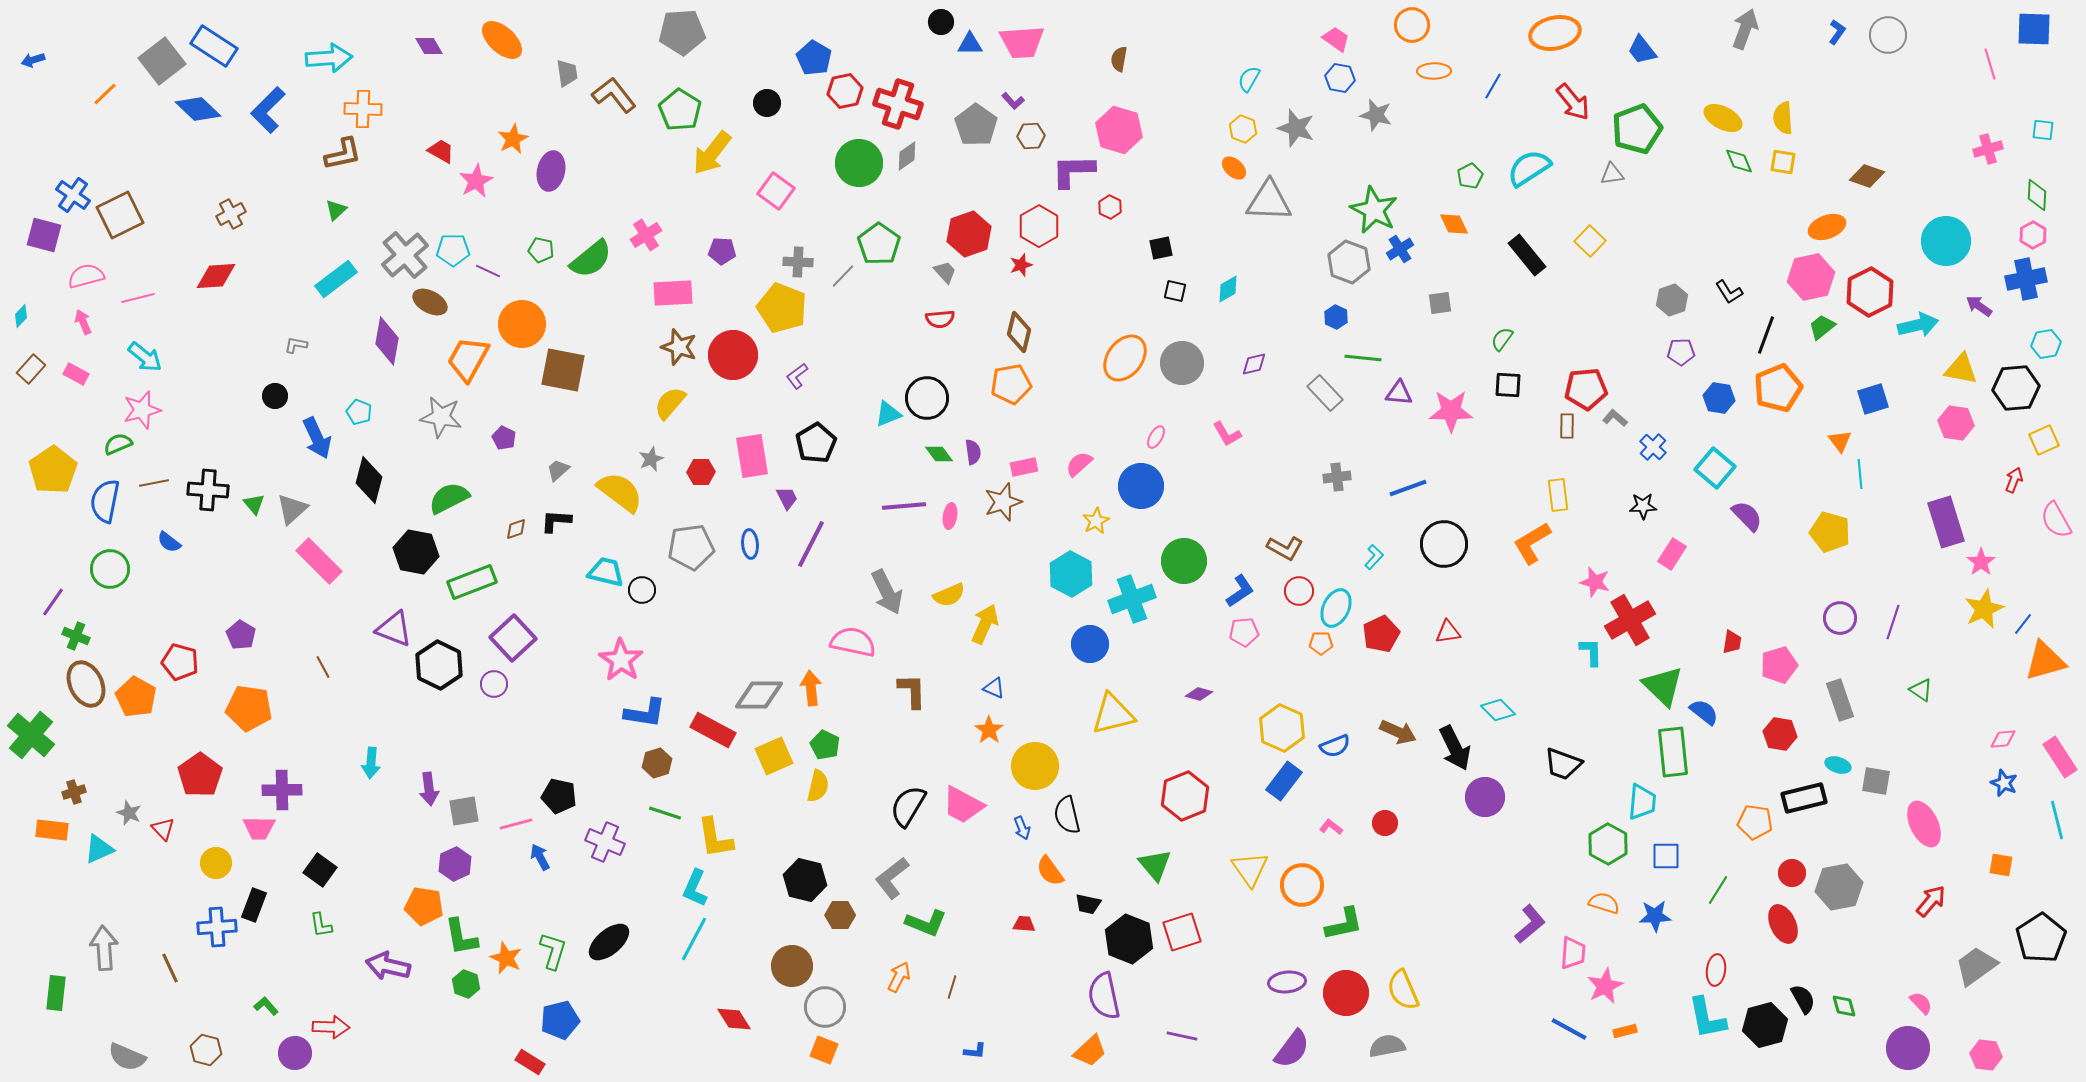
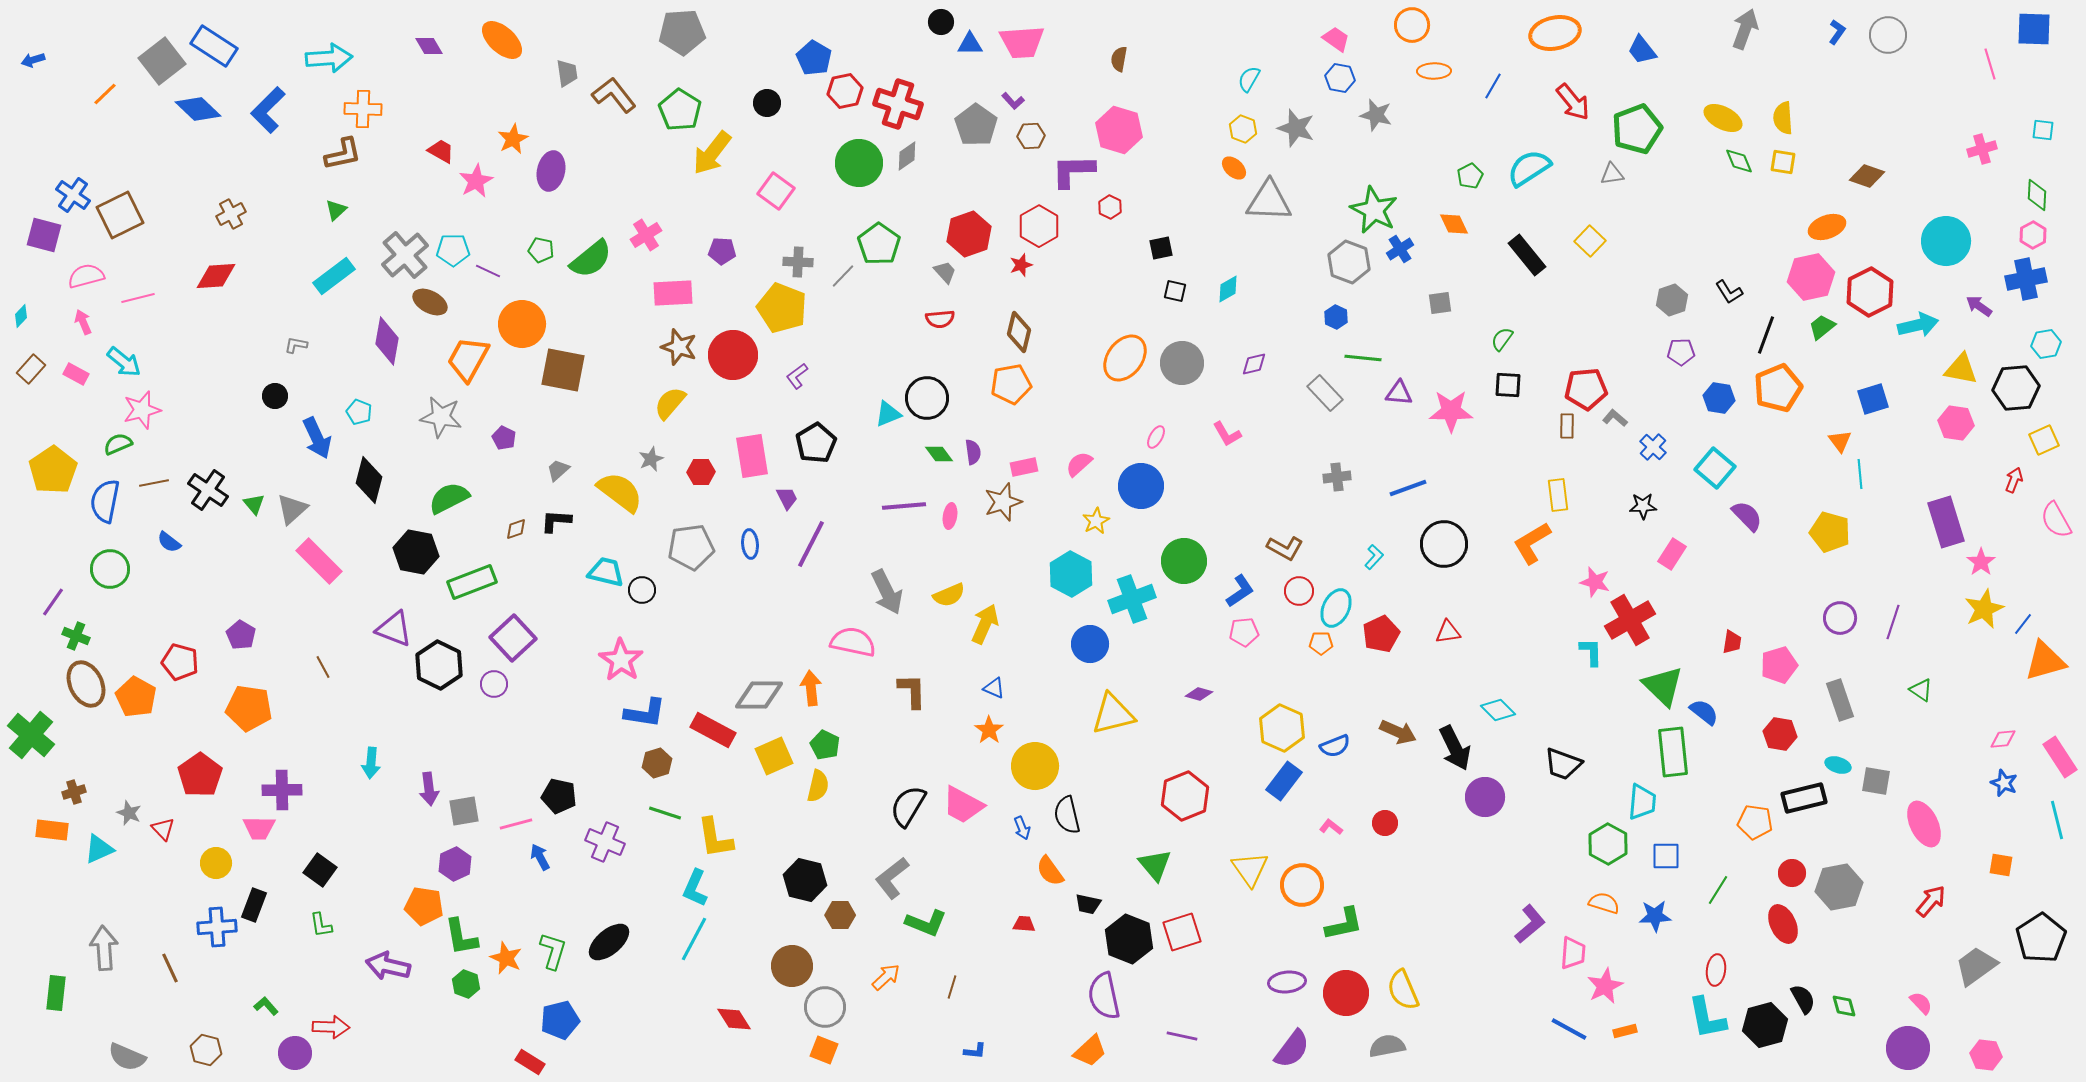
pink cross at (1988, 149): moved 6 px left
cyan rectangle at (336, 279): moved 2 px left, 3 px up
cyan arrow at (145, 357): moved 21 px left, 5 px down
black cross at (208, 490): rotated 30 degrees clockwise
orange arrow at (899, 977): moved 13 px left; rotated 20 degrees clockwise
